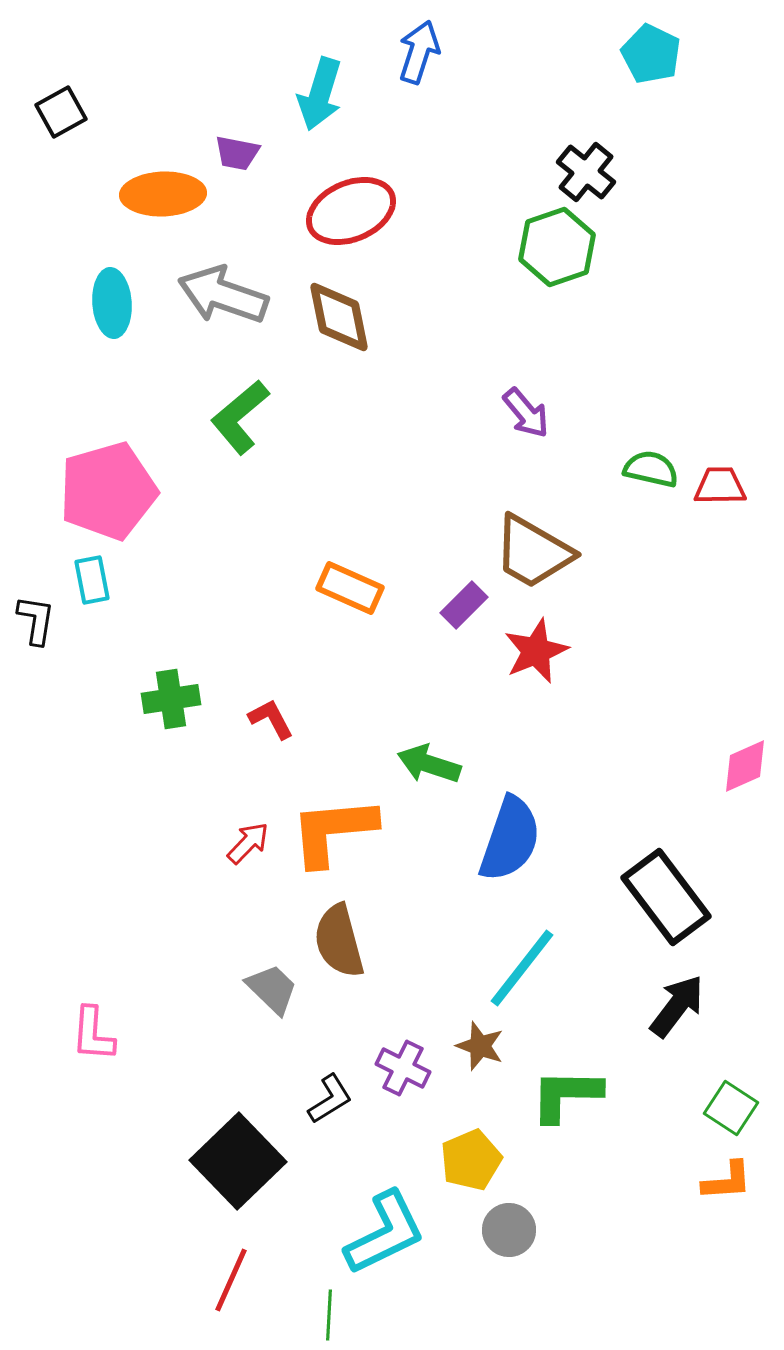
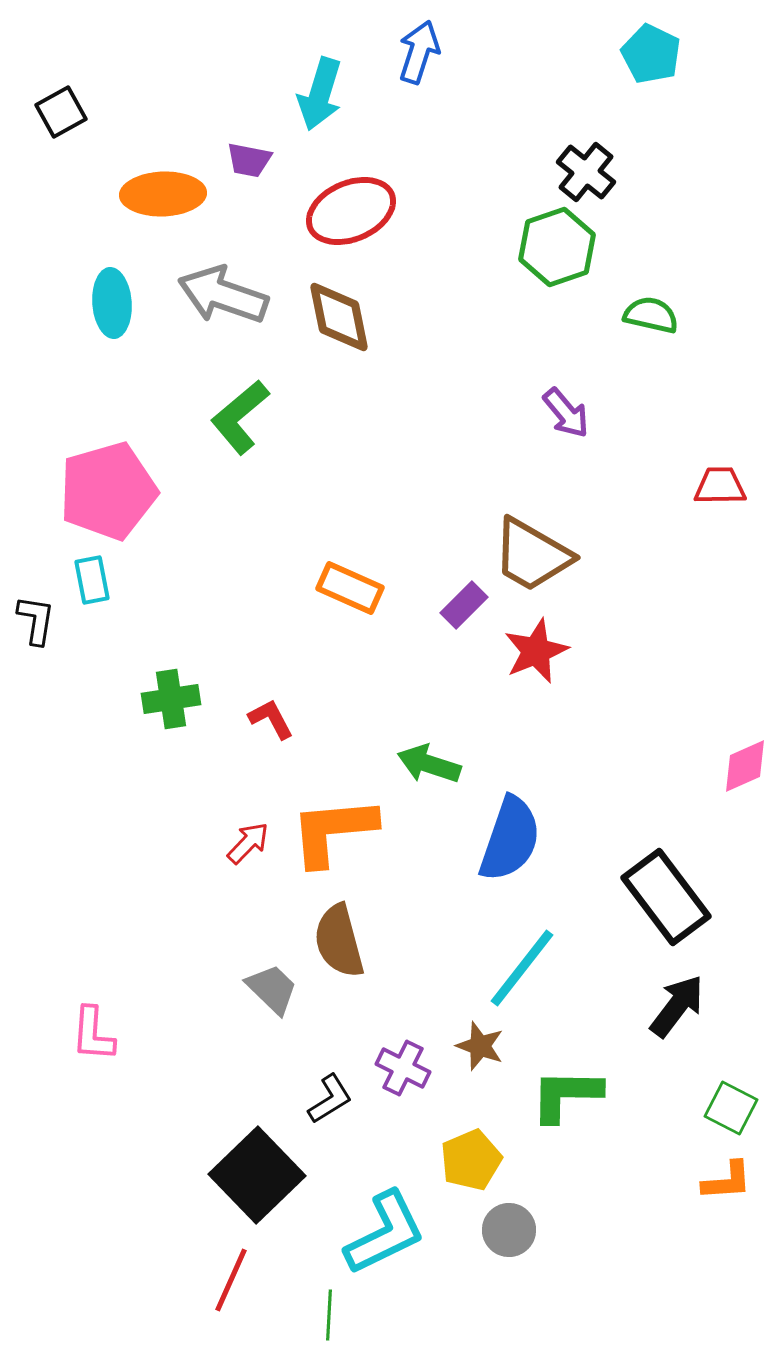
purple trapezoid at (237, 153): moved 12 px right, 7 px down
purple arrow at (526, 413): moved 40 px right
green semicircle at (651, 469): moved 154 px up
brown trapezoid at (533, 552): moved 1 px left, 3 px down
green square at (731, 1108): rotated 6 degrees counterclockwise
black square at (238, 1161): moved 19 px right, 14 px down
